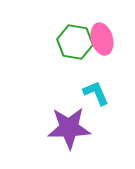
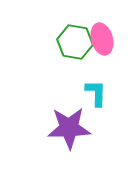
cyan L-shape: rotated 24 degrees clockwise
